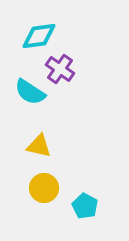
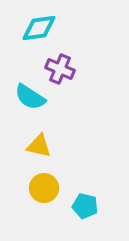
cyan diamond: moved 8 px up
purple cross: rotated 12 degrees counterclockwise
cyan semicircle: moved 5 px down
cyan pentagon: rotated 15 degrees counterclockwise
